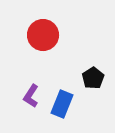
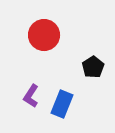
red circle: moved 1 px right
black pentagon: moved 11 px up
